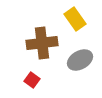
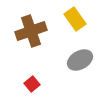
brown cross: moved 11 px left, 12 px up; rotated 12 degrees counterclockwise
red square: moved 4 px down; rotated 14 degrees clockwise
